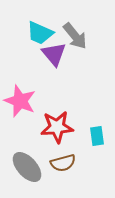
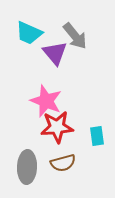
cyan trapezoid: moved 11 px left
purple triangle: moved 1 px right, 1 px up
pink star: moved 26 px right
gray ellipse: rotated 44 degrees clockwise
